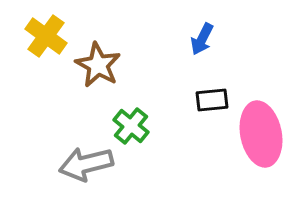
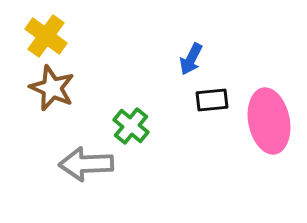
blue arrow: moved 11 px left, 20 px down
brown star: moved 46 px left, 23 px down; rotated 6 degrees counterclockwise
pink ellipse: moved 8 px right, 13 px up
gray arrow: rotated 12 degrees clockwise
